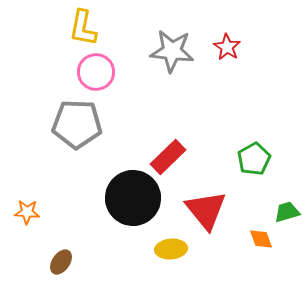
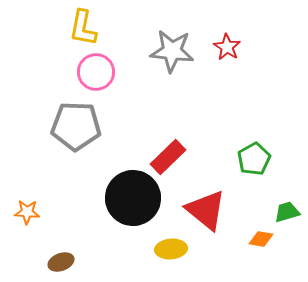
gray pentagon: moved 1 px left, 2 px down
red triangle: rotated 12 degrees counterclockwise
orange diamond: rotated 60 degrees counterclockwise
brown ellipse: rotated 35 degrees clockwise
